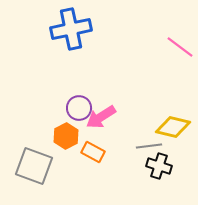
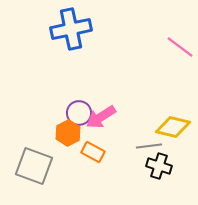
purple circle: moved 5 px down
orange hexagon: moved 2 px right, 3 px up
